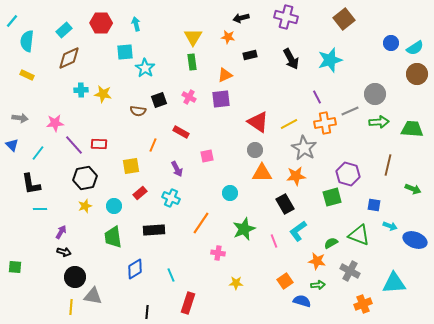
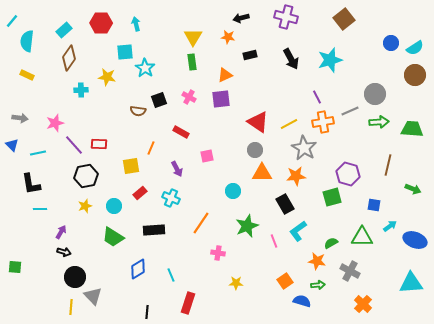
brown diamond at (69, 58): rotated 30 degrees counterclockwise
brown circle at (417, 74): moved 2 px left, 1 px down
yellow star at (103, 94): moved 4 px right, 17 px up
pink star at (55, 123): rotated 12 degrees counterclockwise
orange cross at (325, 123): moved 2 px left, 1 px up
orange line at (153, 145): moved 2 px left, 3 px down
cyan line at (38, 153): rotated 42 degrees clockwise
black hexagon at (85, 178): moved 1 px right, 2 px up
cyan circle at (230, 193): moved 3 px right, 2 px up
cyan arrow at (390, 226): rotated 56 degrees counterclockwise
green star at (244, 229): moved 3 px right, 3 px up
green triangle at (359, 235): moved 3 px right, 2 px down; rotated 20 degrees counterclockwise
green trapezoid at (113, 237): rotated 50 degrees counterclockwise
blue diamond at (135, 269): moved 3 px right
cyan triangle at (394, 283): moved 17 px right
gray triangle at (93, 296): rotated 36 degrees clockwise
orange cross at (363, 304): rotated 24 degrees counterclockwise
